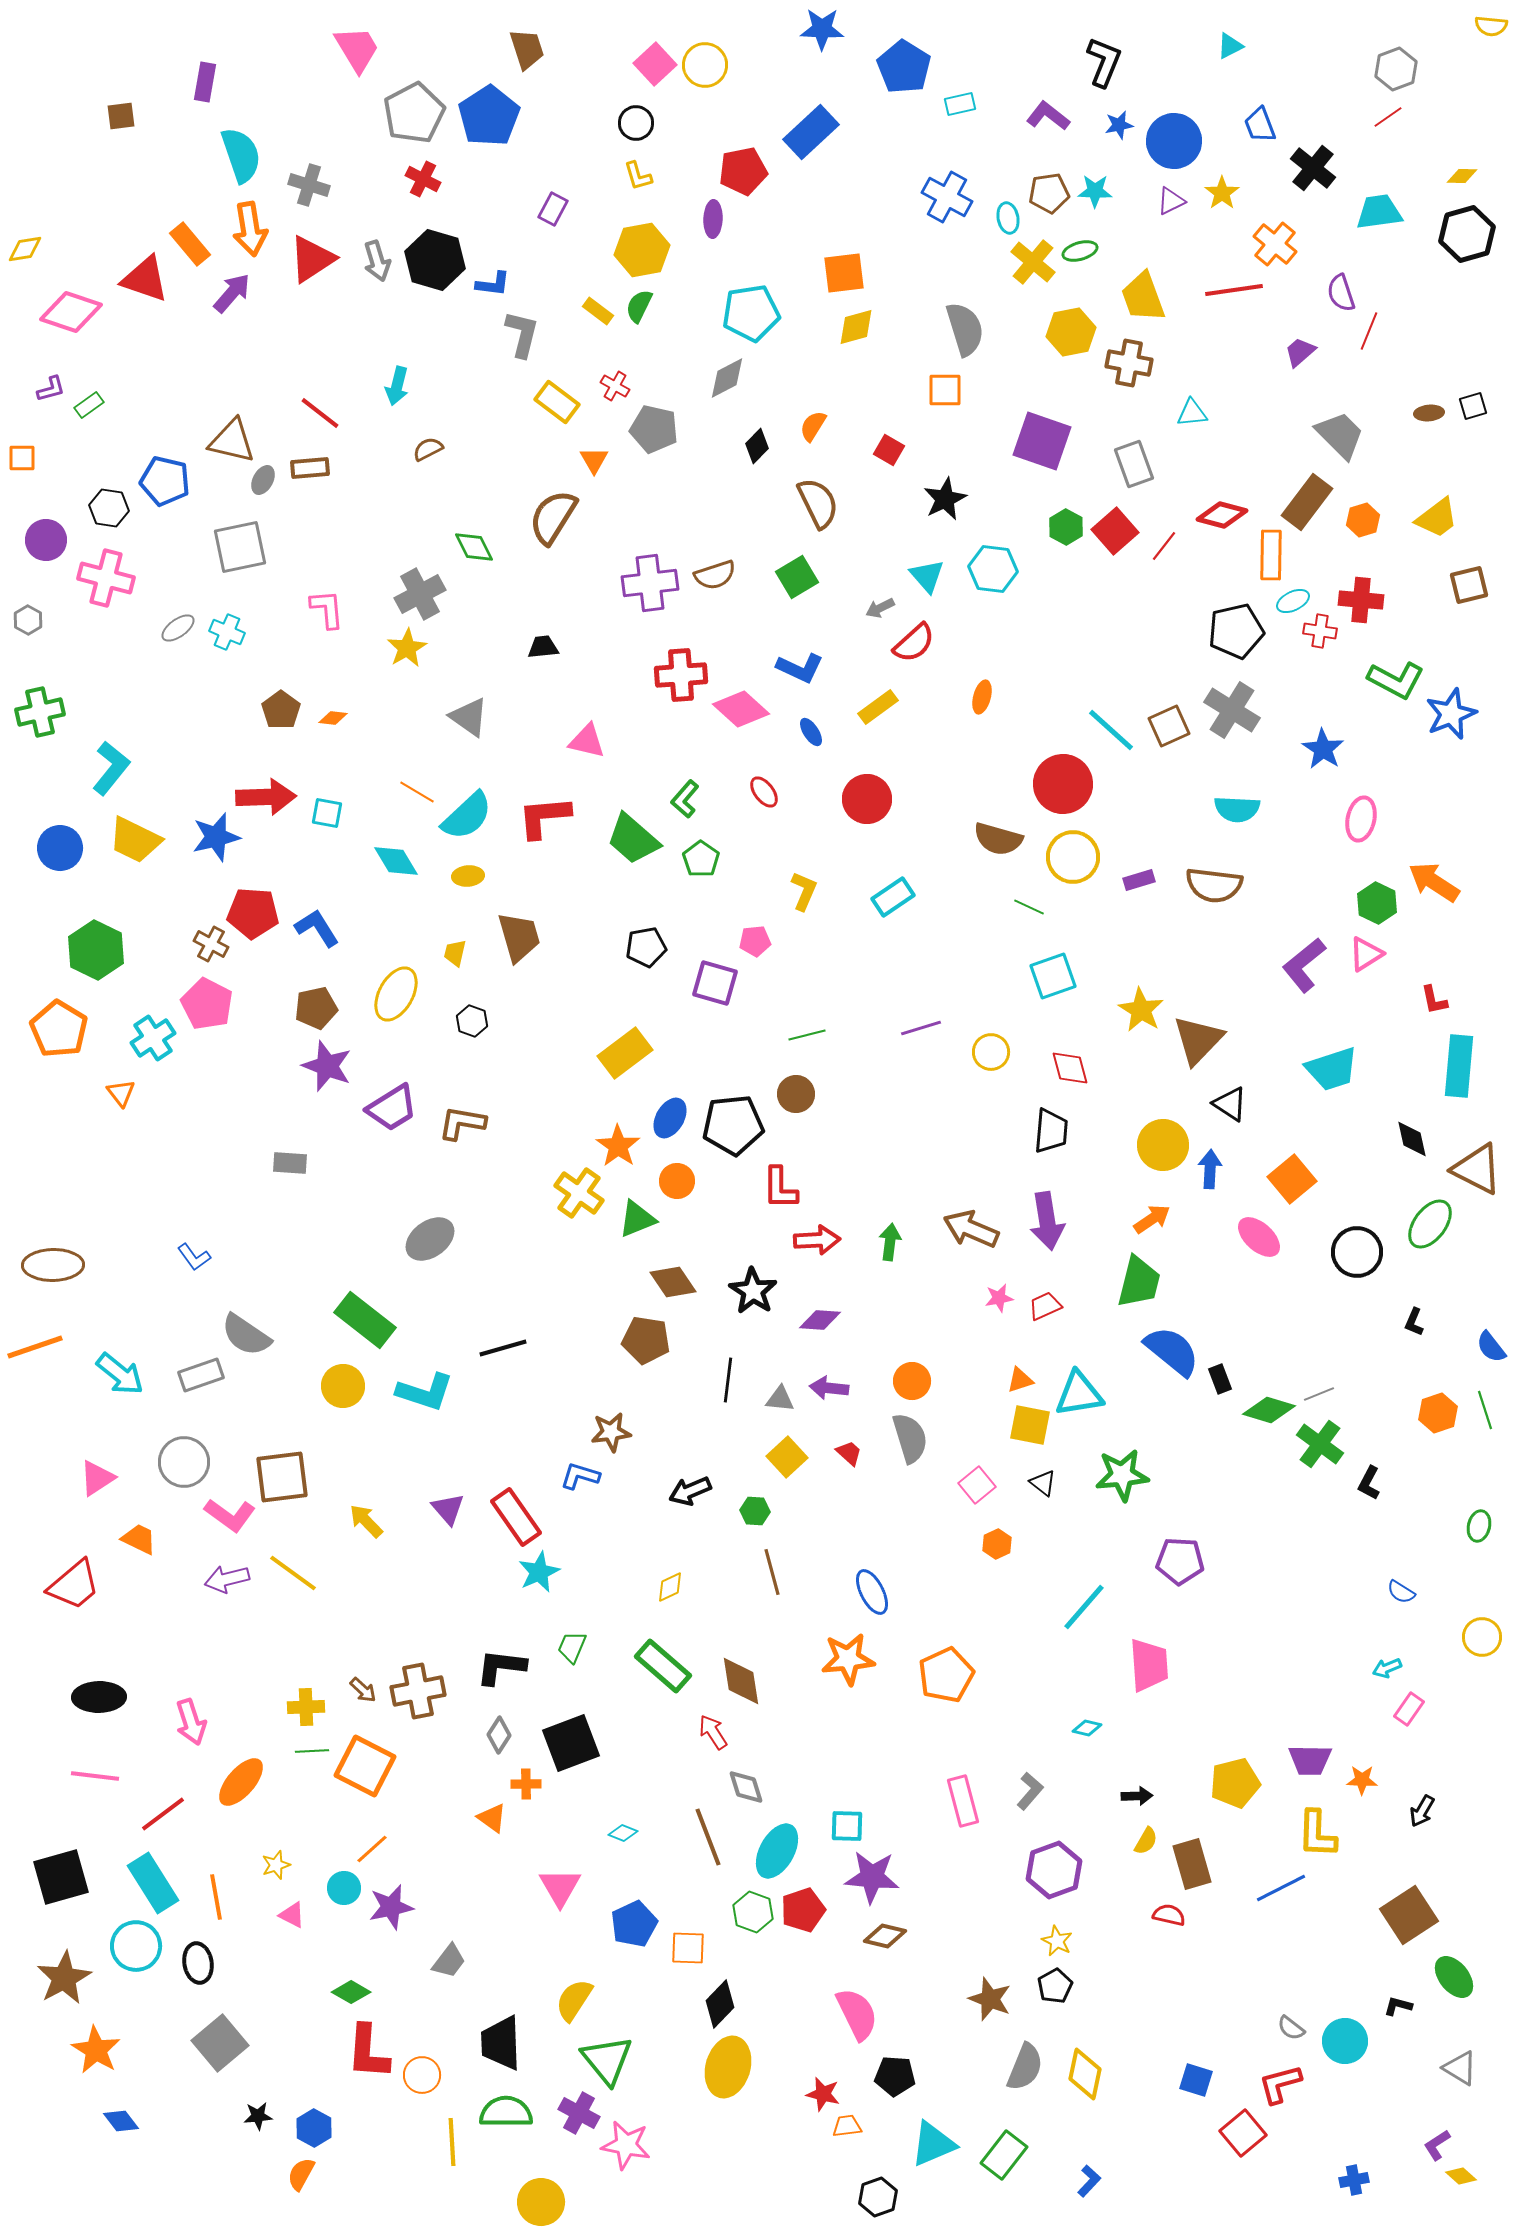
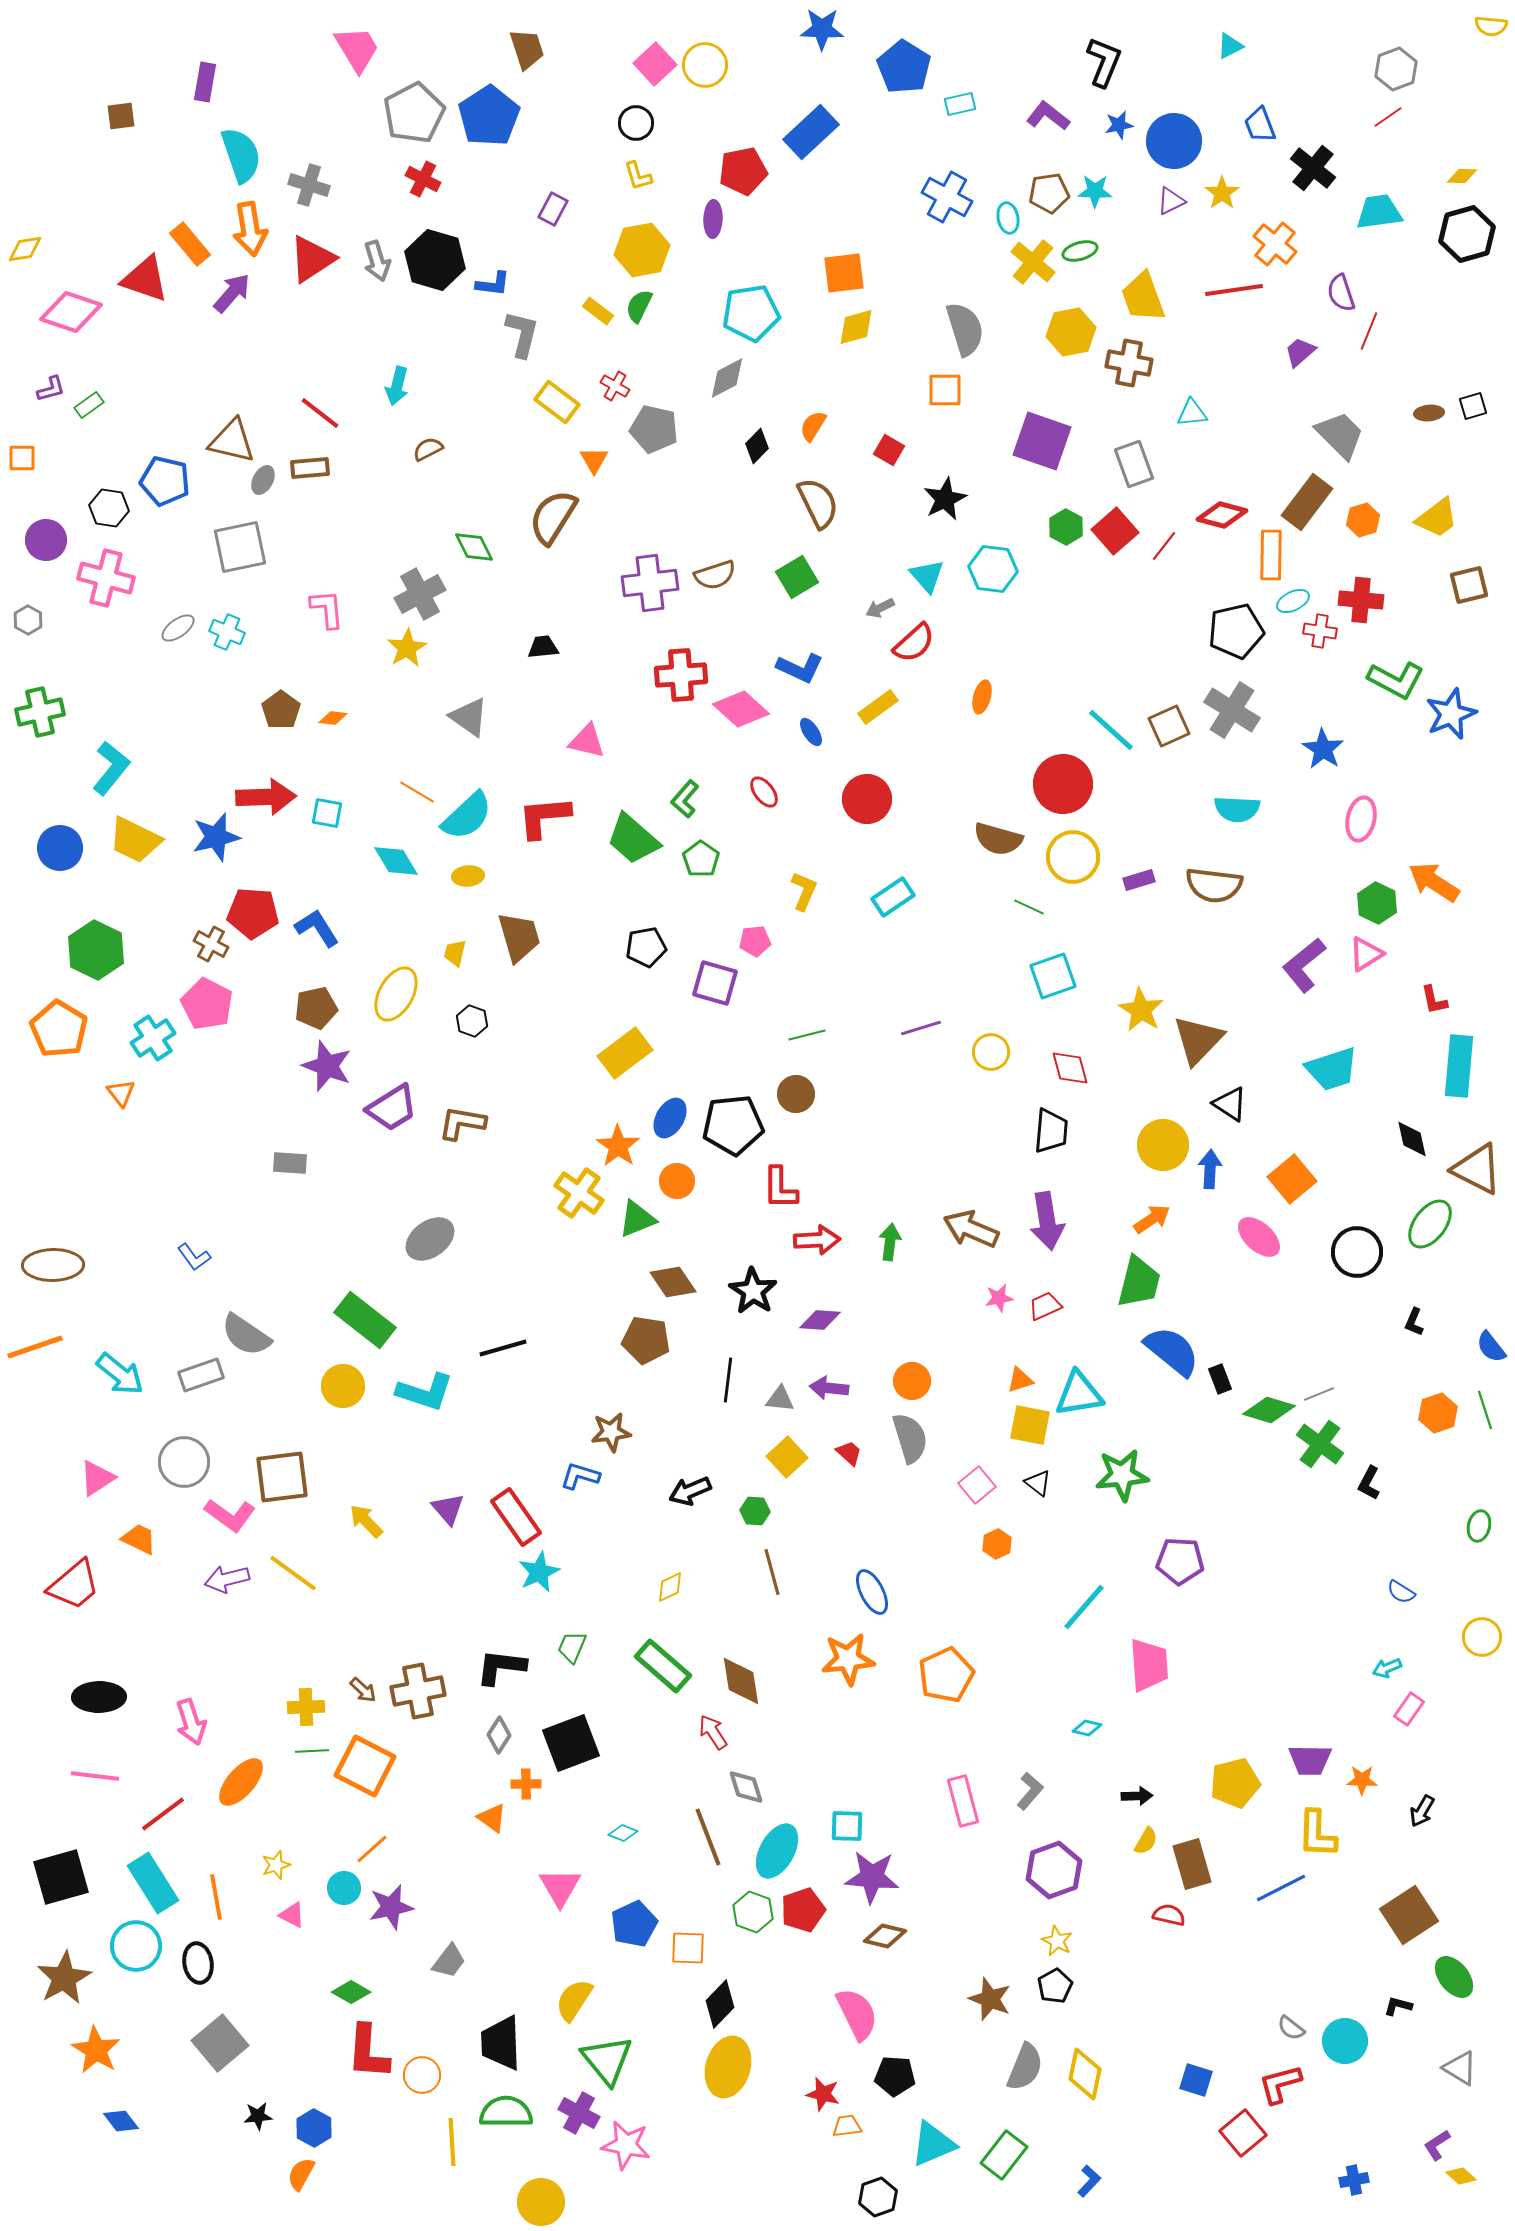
black triangle at (1043, 1483): moved 5 px left
